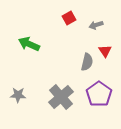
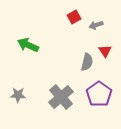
red square: moved 5 px right, 1 px up
green arrow: moved 1 px left, 1 px down
